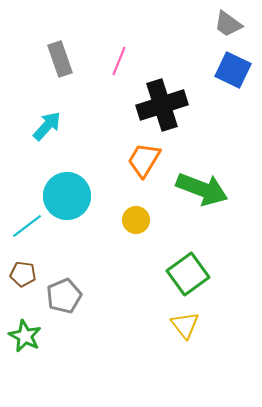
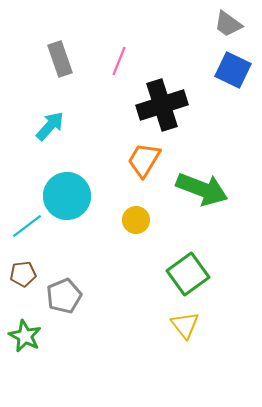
cyan arrow: moved 3 px right
brown pentagon: rotated 15 degrees counterclockwise
